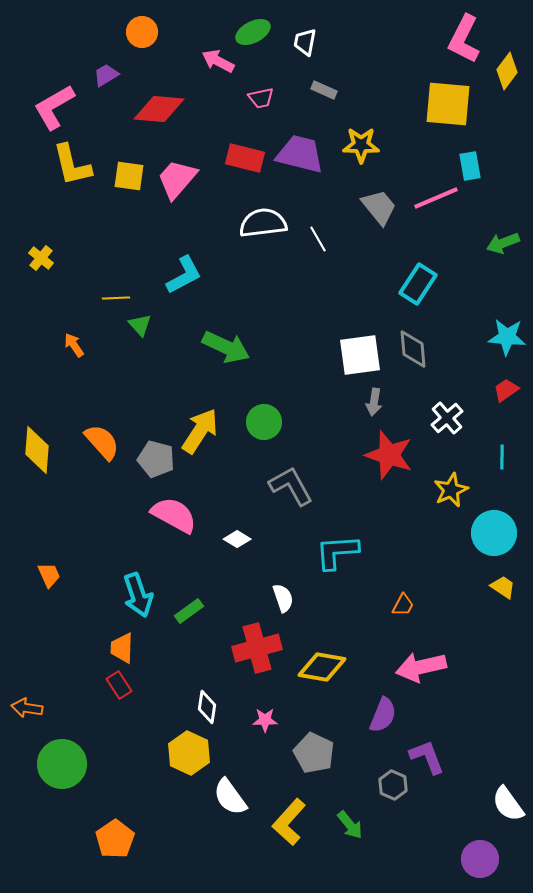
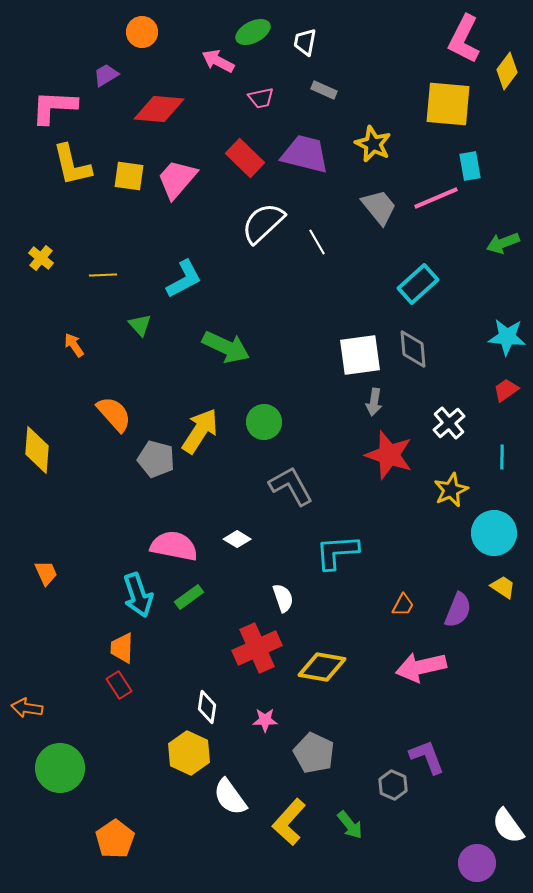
pink L-shape at (54, 107): rotated 33 degrees clockwise
yellow star at (361, 145): moved 12 px right, 1 px up; rotated 24 degrees clockwise
purple trapezoid at (300, 154): moved 5 px right
red rectangle at (245, 158): rotated 30 degrees clockwise
white semicircle at (263, 223): rotated 36 degrees counterclockwise
white line at (318, 239): moved 1 px left, 3 px down
cyan L-shape at (184, 275): moved 4 px down
cyan rectangle at (418, 284): rotated 15 degrees clockwise
yellow line at (116, 298): moved 13 px left, 23 px up
white cross at (447, 418): moved 2 px right, 5 px down
orange semicircle at (102, 442): moved 12 px right, 28 px up
pink semicircle at (174, 515): moved 31 px down; rotated 18 degrees counterclockwise
orange trapezoid at (49, 575): moved 3 px left, 2 px up
green rectangle at (189, 611): moved 14 px up
red cross at (257, 648): rotated 9 degrees counterclockwise
purple semicircle at (383, 715): moved 75 px right, 105 px up
green circle at (62, 764): moved 2 px left, 4 px down
white semicircle at (508, 804): moved 22 px down
purple circle at (480, 859): moved 3 px left, 4 px down
